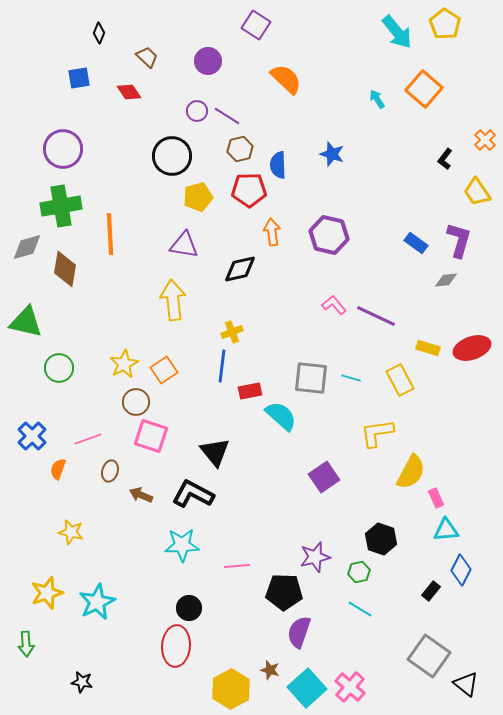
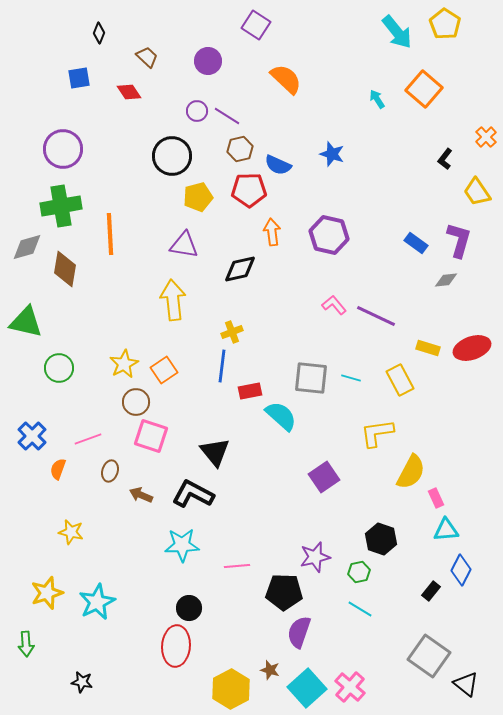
orange cross at (485, 140): moved 1 px right, 3 px up
blue semicircle at (278, 165): rotated 64 degrees counterclockwise
